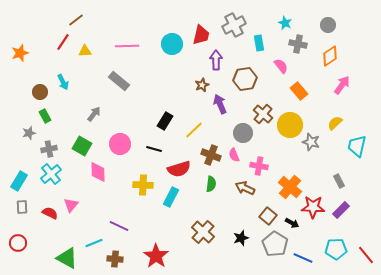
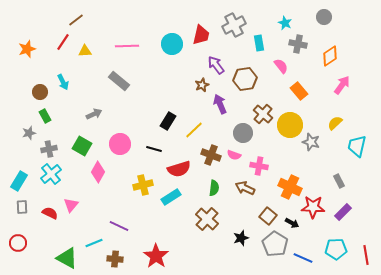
gray circle at (328, 25): moved 4 px left, 8 px up
orange star at (20, 53): moved 7 px right, 4 px up
purple arrow at (216, 60): moved 5 px down; rotated 36 degrees counterclockwise
gray arrow at (94, 114): rotated 28 degrees clockwise
black rectangle at (165, 121): moved 3 px right
pink semicircle at (234, 155): rotated 48 degrees counterclockwise
pink diamond at (98, 172): rotated 30 degrees clockwise
green semicircle at (211, 184): moved 3 px right, 4 px down
yellow cross at (143, 185): rotated 18 degrees counterclockwise
orange cross at (290, 187): rotated 15 degrees counterclockwise
cyan rectangle at (171, 197): rotated 30 degrees clockwise
purple rectangle at (341, 210): moved 2 px right, 2 px down
brown cross at (203, 232): moved 4 px right, 13 px up
red line at (366, 255): rotated 30 degrees clockwise
